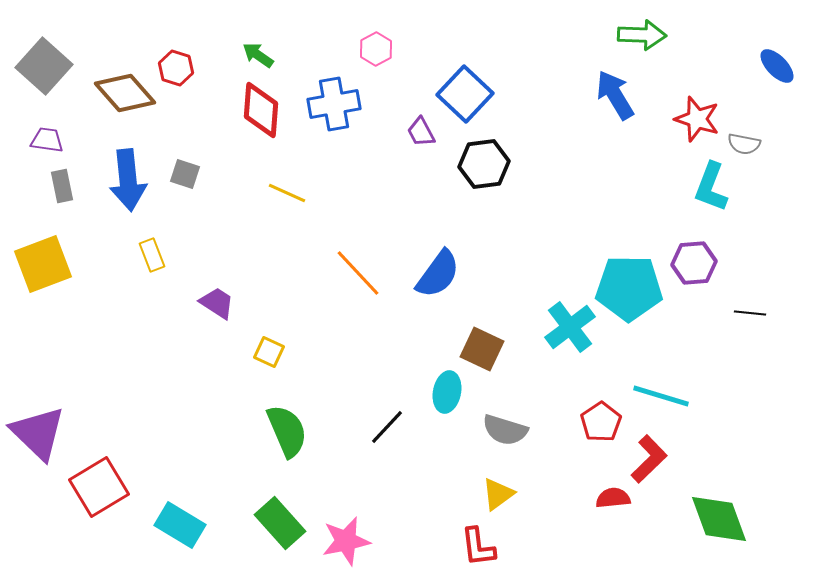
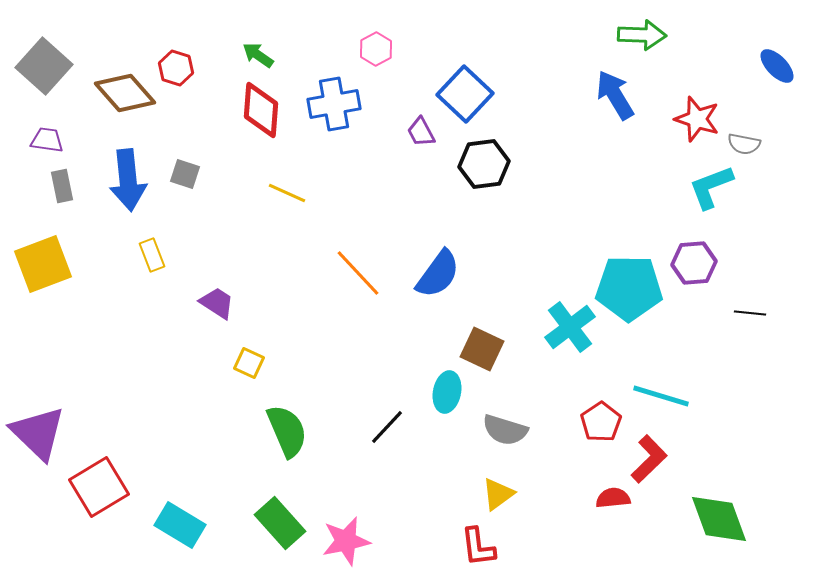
cyan L-shape at (711, 187): rotated 48 degrees clockwise
yellow square at (269, 352): moved 20 px left, 11 px down
